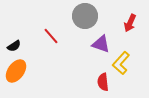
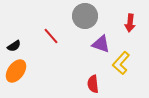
red arrow: rotated 18 degrees counterclockwise
red semicircle: moved 10 px left, 2 px down
